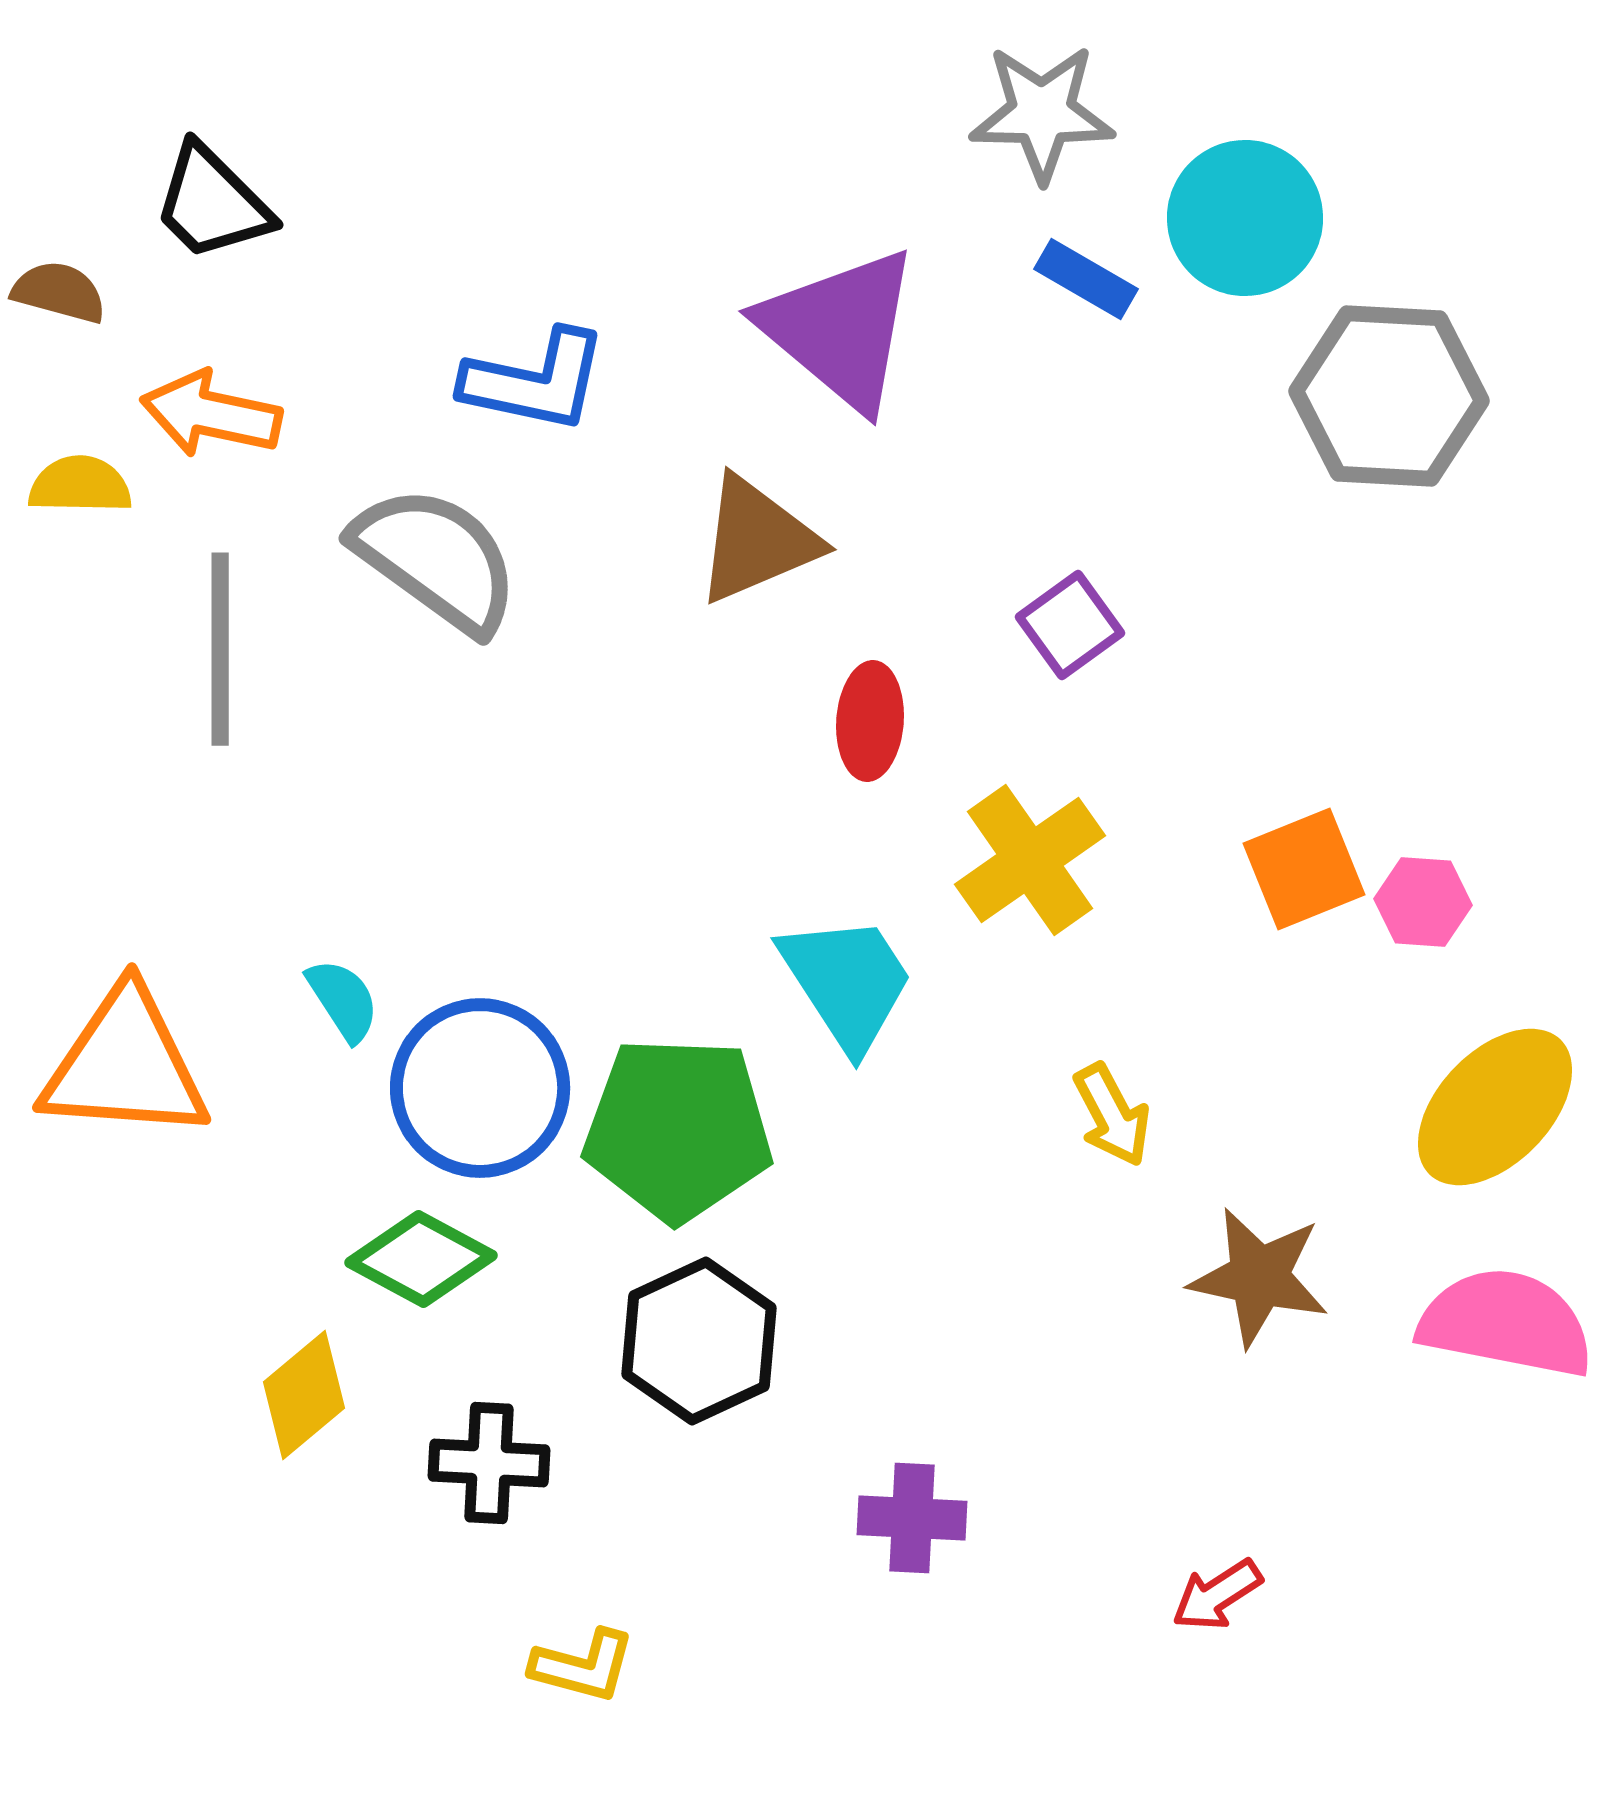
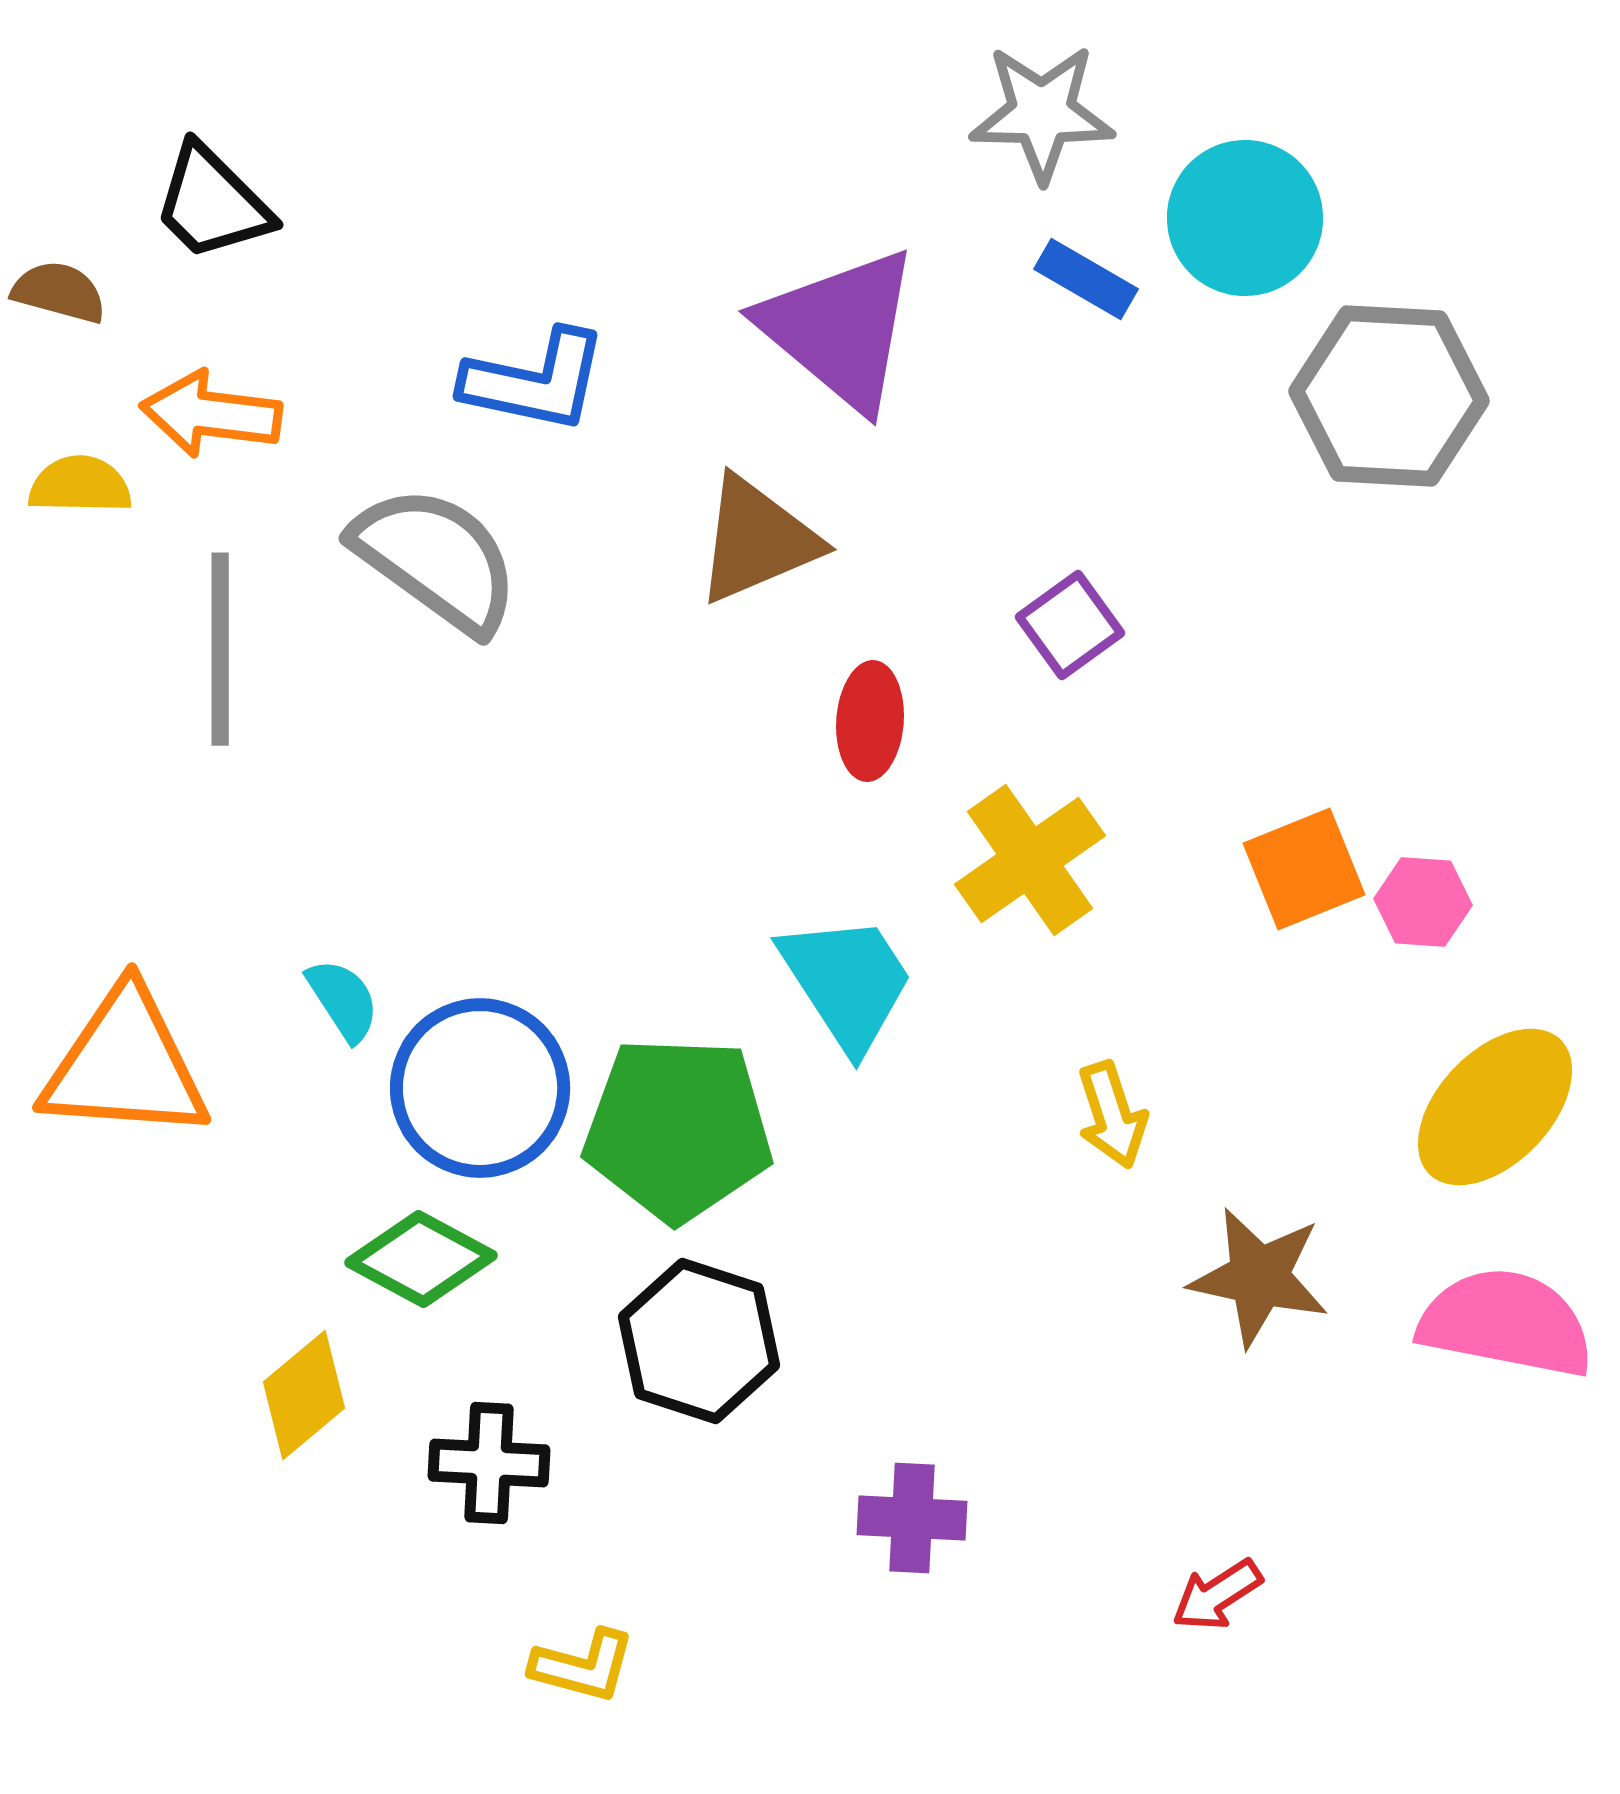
orange arrow: rotated 5 degrees counterclockwise
yellow arrow: rotated 10 degrees clockwise
black hexagon: rotated 17 degrees counterclockwise
